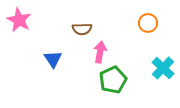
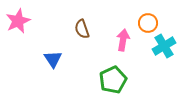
pink star: moved 1 px left, 1 px down; rotated 20 degrees clockwise
brown semicircle: rotated 72 degrees clockwise
pink arrow: moved 23 px right, 12 px up
cyan cross: moved 1 px right, 22 px up; rotated 15 degrees clockwise
